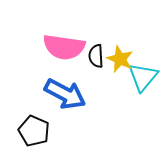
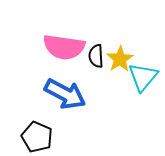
yellow star: rotated 16 degrees clockwise
black pentagon: moved 3 px right, 6 px down
